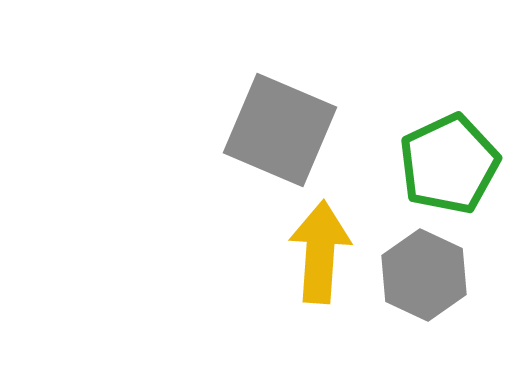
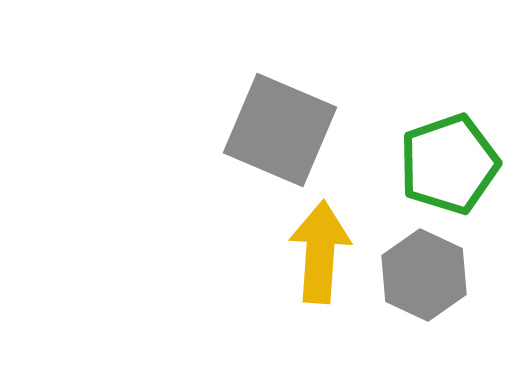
green pentagon: rotated 6 degrees clockwise
